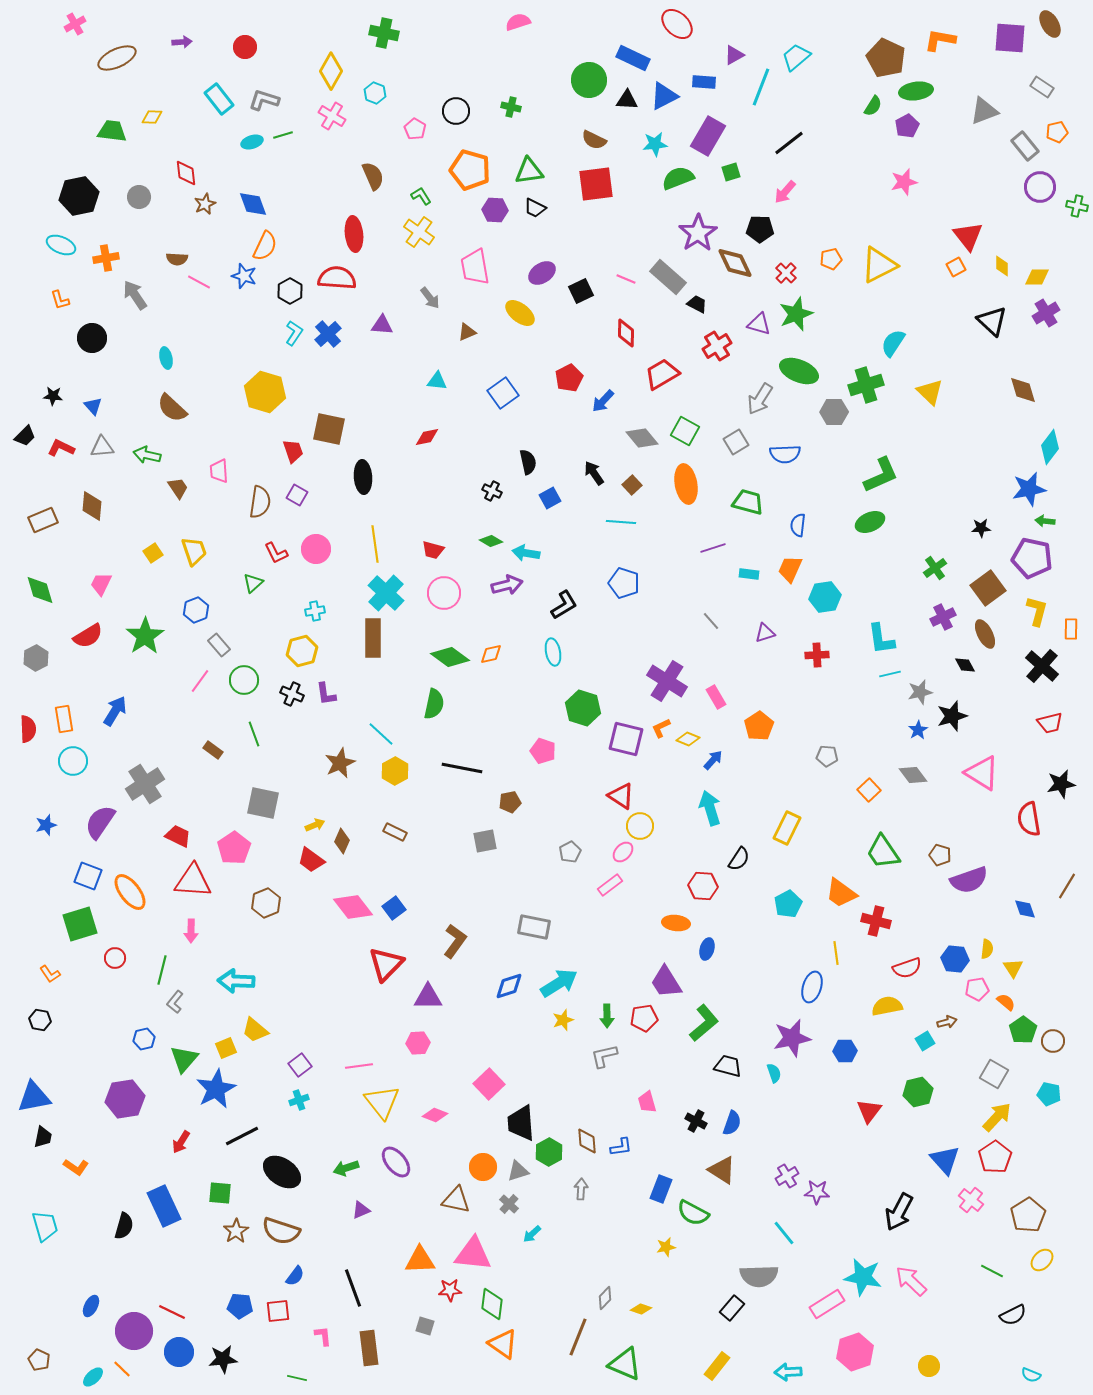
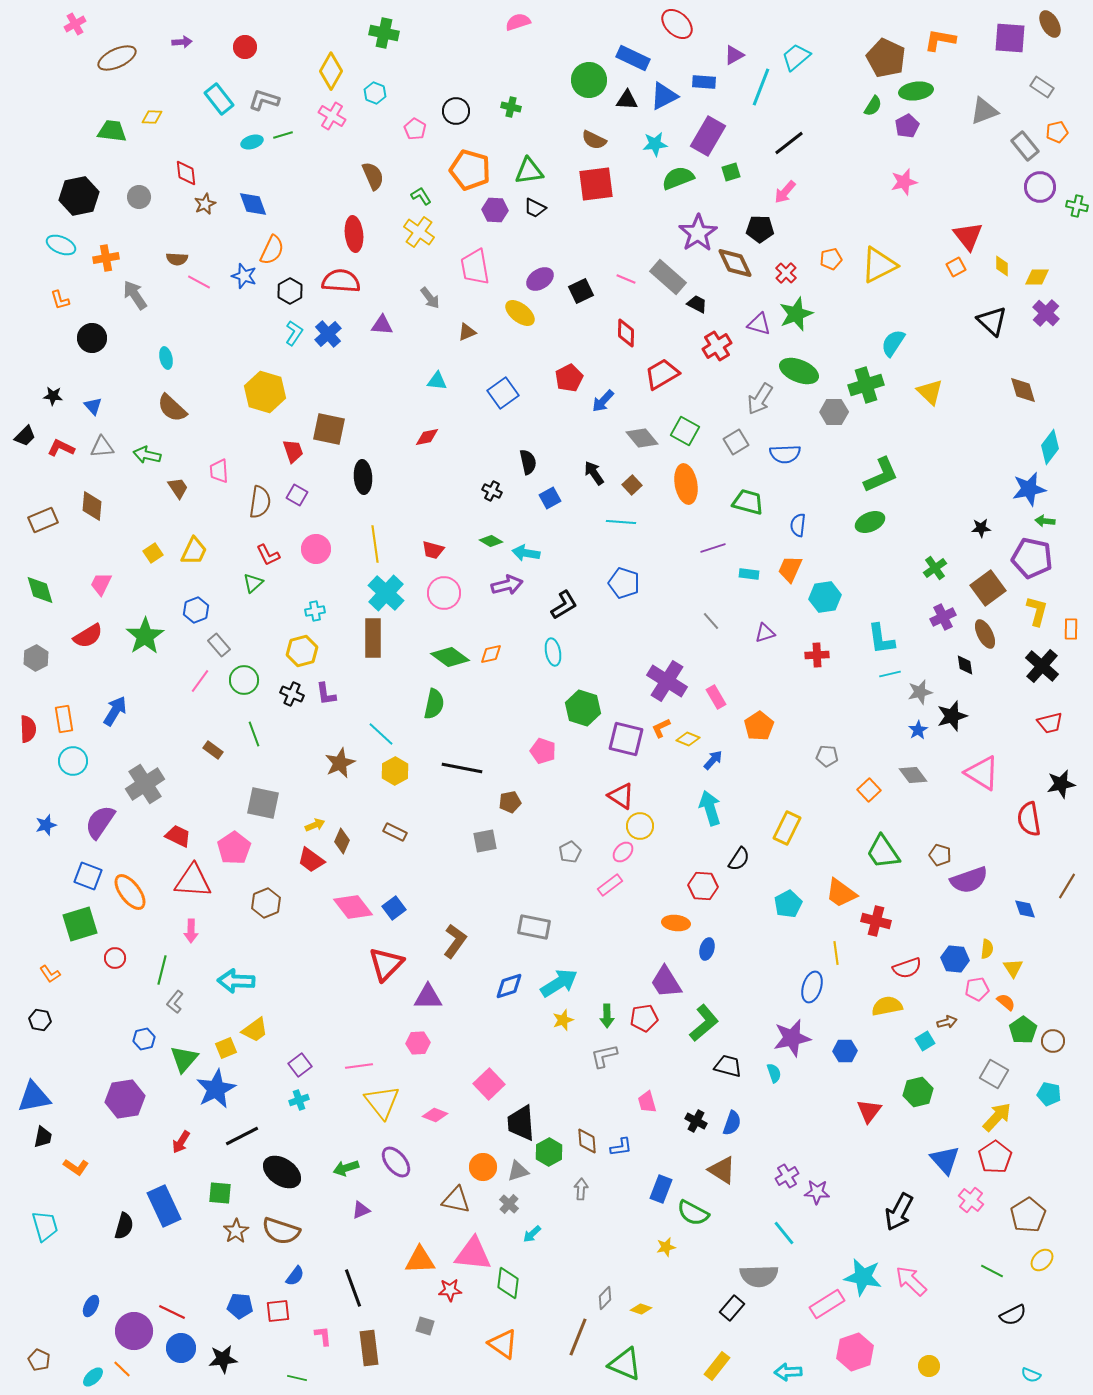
orange semicircle at (265, 246): moved 7 px right, 4 px down
purple ellipse at (542, 273): moved 2 px left, 6 px down
red semicircle at (337, 278): moved 4 px right, 3 px down
purple cross at (1046, 313): rotated 16 degrees counterclockwise
yellow trapezoid at (194, 551): rotated 44 degrees clockwise
red L-shape at (276, 553): moved 8 px left, 2 px down
black diamond at (965, 665): rotated 20 degrees clockwise
yellow trapezoid at (255, 1030): rotated 76 degrees counterclockwise
green diamond at (492, 1304): moved 16 px right, 21 px up
blue circle at (179, 1352): moved 2 px right, 4 px up
